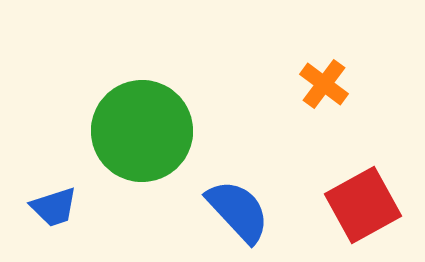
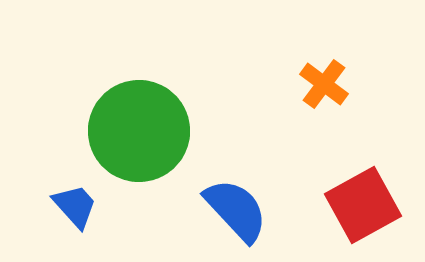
green circle: moved 3 px left
blue trapezoid: moved 21 px right, 1 px up; rotated 114 degrees counterclockwise
blue semicircle: moved 2 px left, 1 px up
